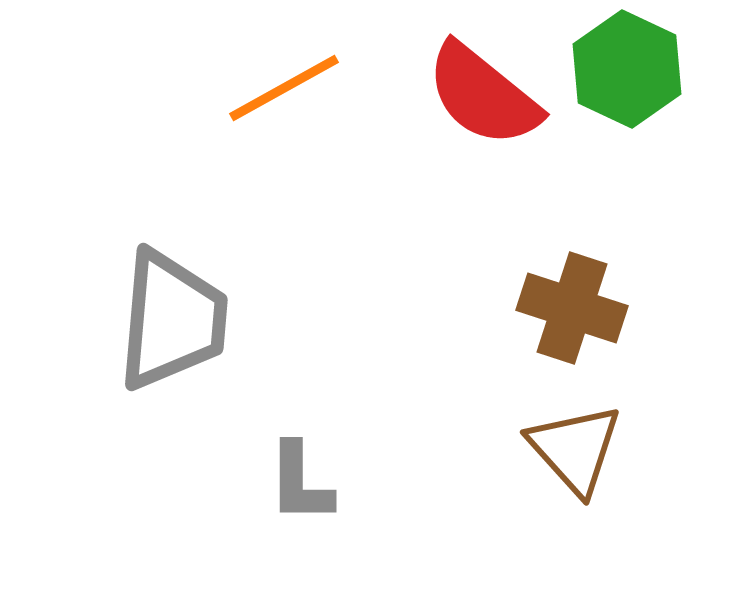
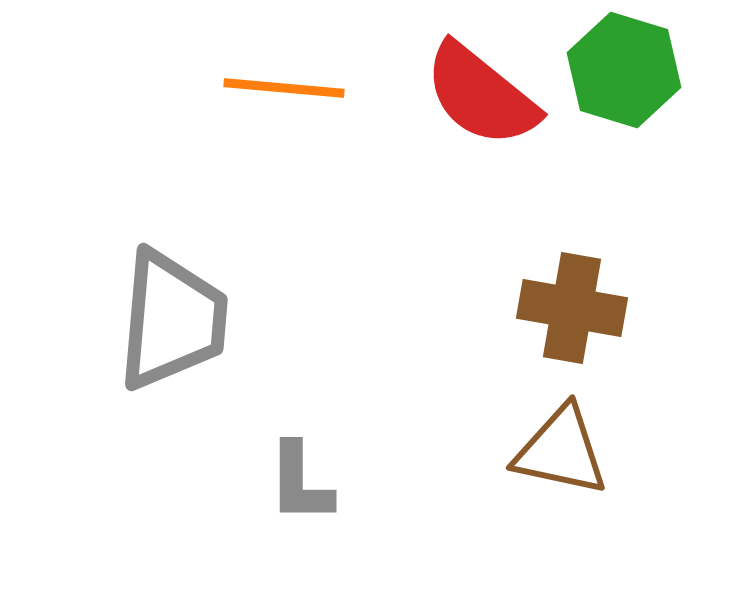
green hexagon: moved 3 px left, 1 px down; rotated 8 degrees counterclockwise
orange line: rotated 34 degrees clockwise
red semicircle: moved 2 px left
brown cross: rotated 8 degrees counterclockwise
brown triangle: moved 14 px left, 2 px down; rotated 36 degrees counterclockwise
